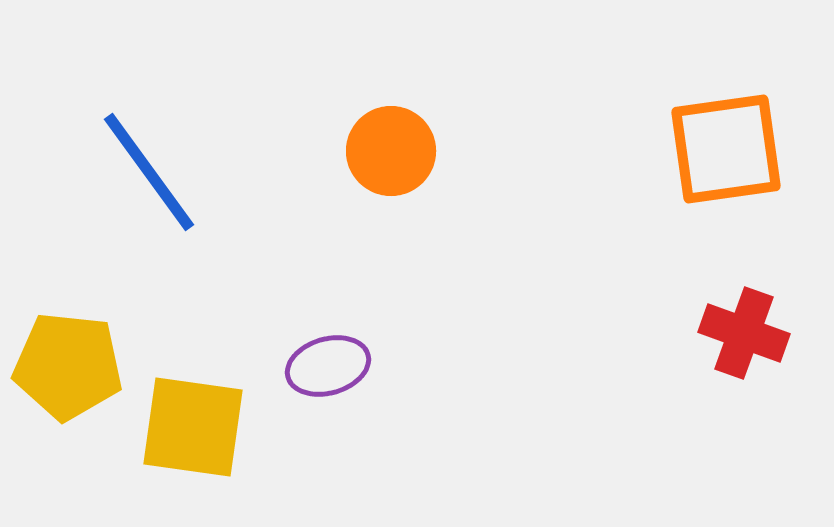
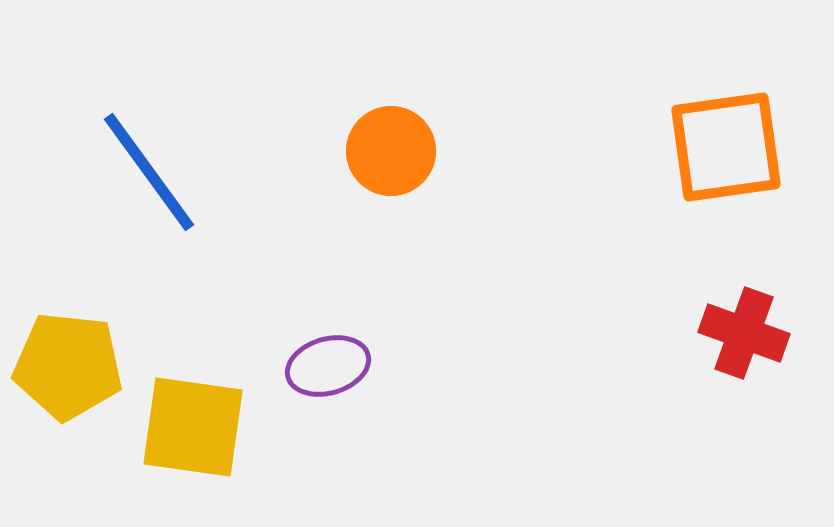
orange square: moved 2 px up
